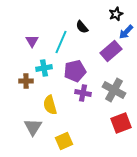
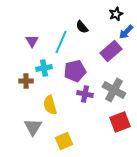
purple cross: moved 2 px right, 1 px down
red square: moved 1 px left, 1 px up
